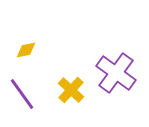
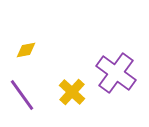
yellow cross: moved 1 px right, 2 px down
purple line: moved 1 px down
